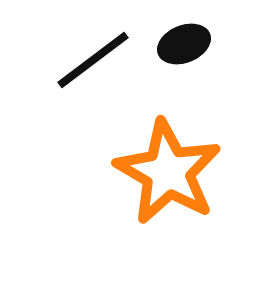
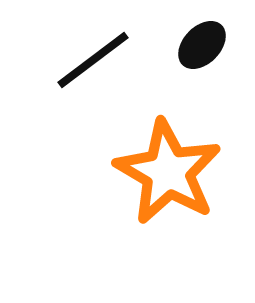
black ellipse: moved 18 px right, 1 px down; rotated 24 degrees counterclockwise
